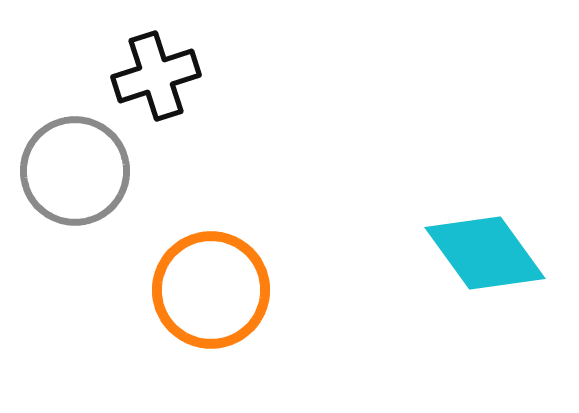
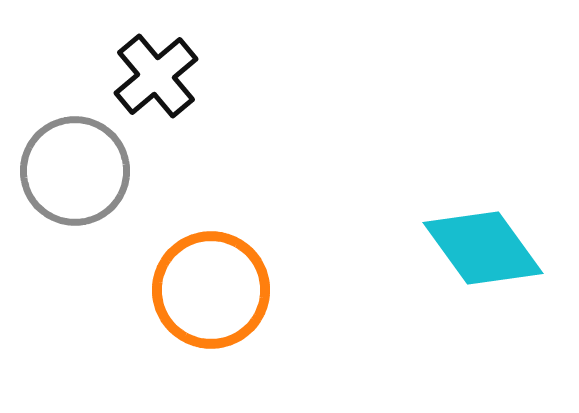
black cross: rotated 22 degrees counterclockwise
cyan diamond: moved 2 px left, 5 px up
